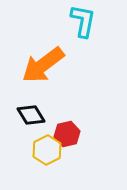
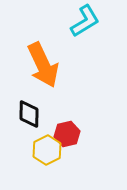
cyan L-shape: moved 2 px right; rotated 48 degrees clockwise
orange arrow: rotated 78 degrees counterclockwise
black diamond: moved 2 px left, 1 px up; rotated 32 degrees clockwise
